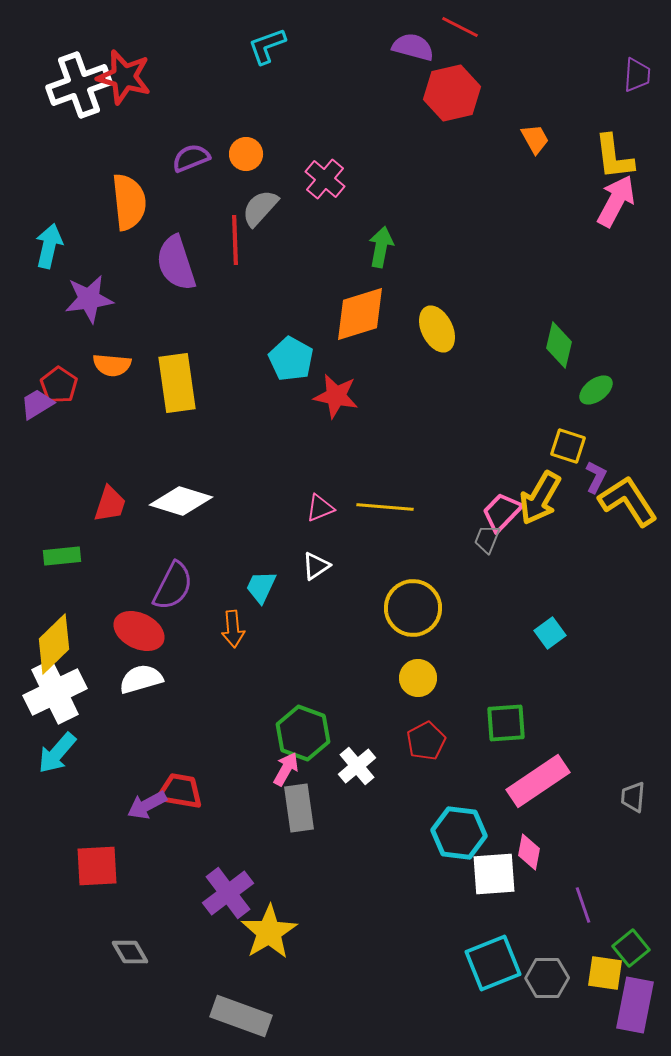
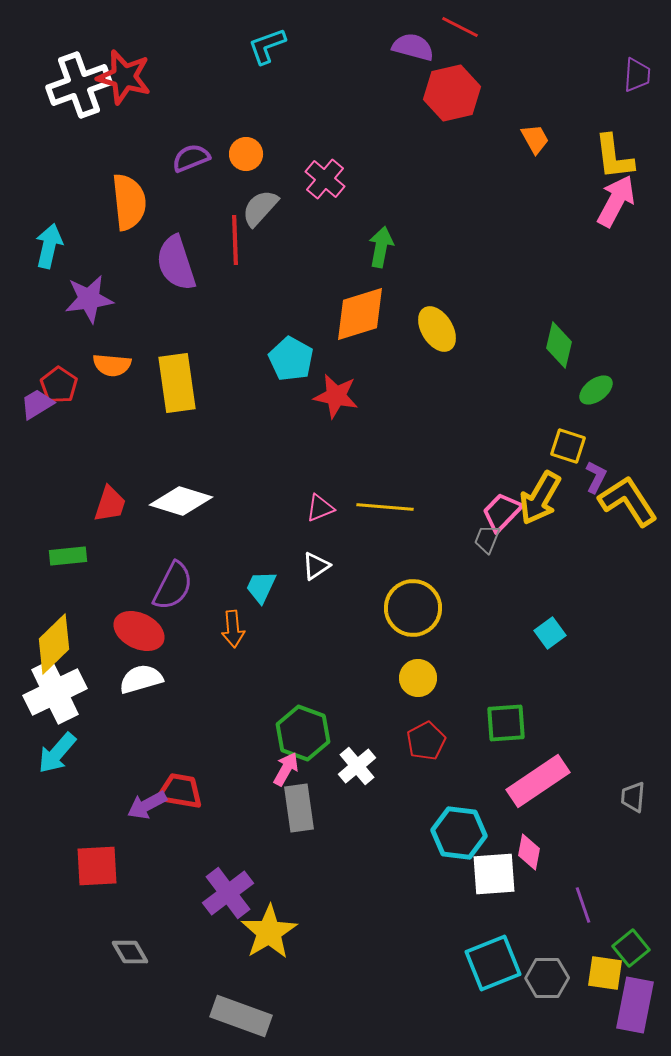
yellow ellipse at (437, 329): rotated 6 degrees counterclockwise
green rectangle at (62, 556): moved 6 px right
